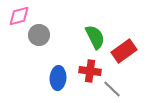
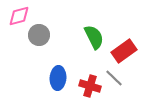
green semicircle: moved 1 px left
red cross: moved 15 px down; rotated 10 degrees clockwise
gray line: moved 2 px right, 11 px up
